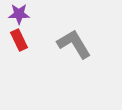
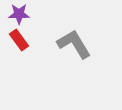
red rectangle: rotated 10 degrees counterclockwise
